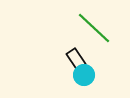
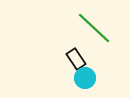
cyan circle: moved 1 px right, 3 px down
